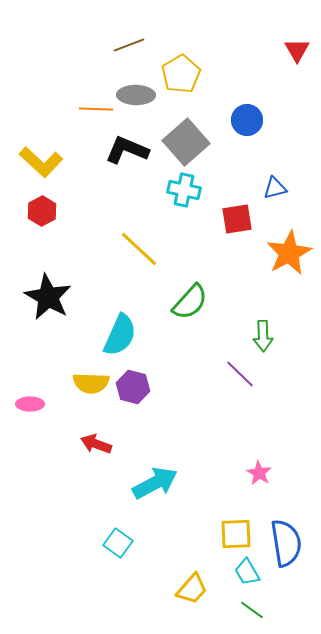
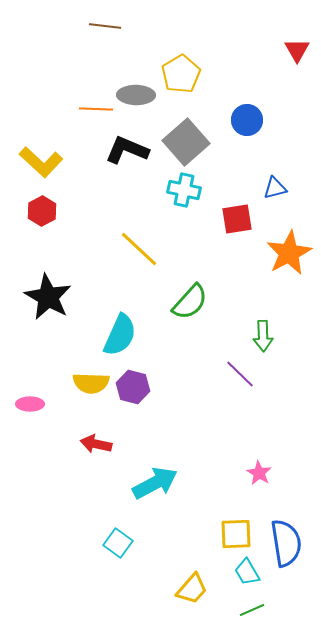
brown line: moved 24 px left, 19 px up; rotated 28 degrees clockwise
red arrow: rotated 8 degrees counterclockwise
green line: rotated 60 degrees counterclockwise
